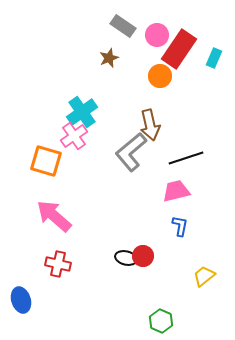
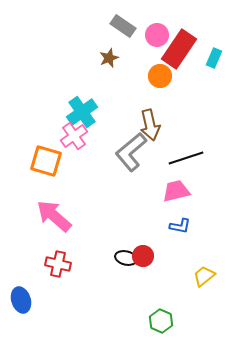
blue L-shape: rotated 90 degrees clockwise
